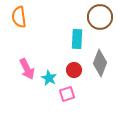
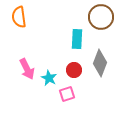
brown circle: moved 1 px right
